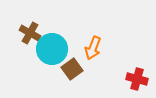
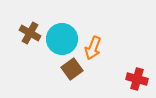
cyan circle: moved 10 px right, 10 px up
